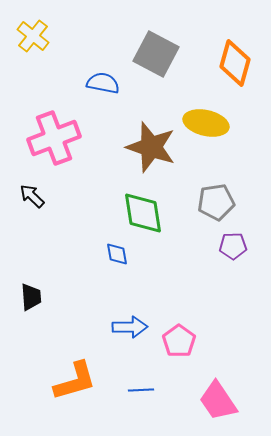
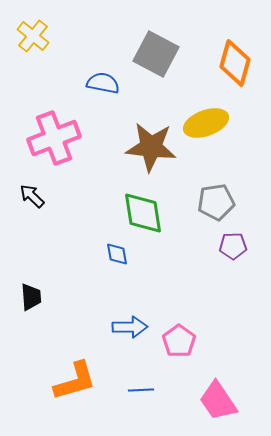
yellow ellipse: rotated 33 degrees counterclockwise
brown star: rotated 12 degrees counterclockwise
